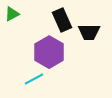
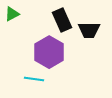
black trapezoid: moved 2 px up
cyan line: rotated 36 degrees clockwise
